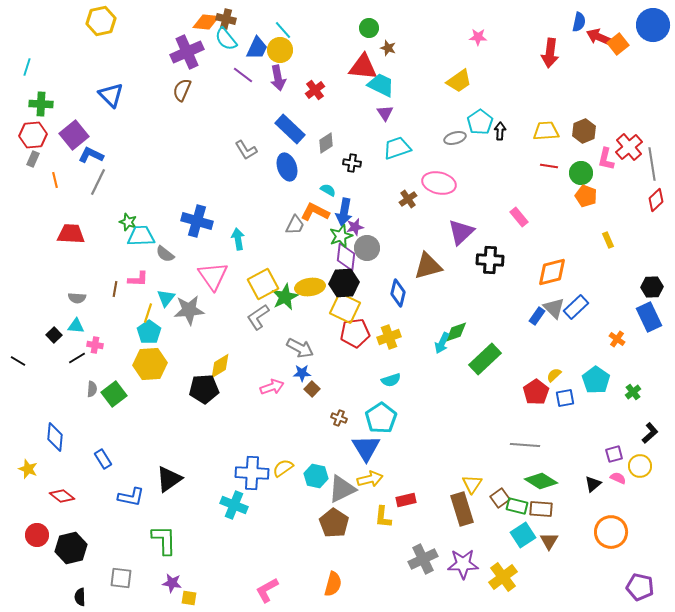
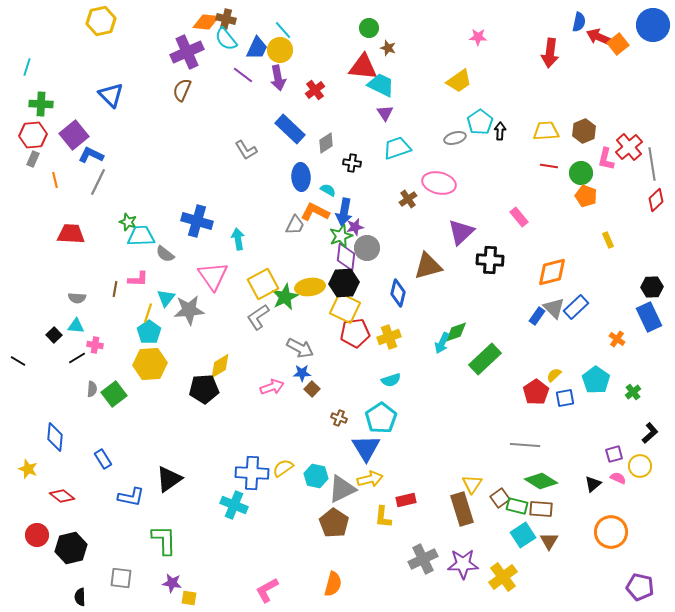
blue ellipse at (287, 167): moved 14 px right, 10 px down; rotated 16 degrees clockwise
